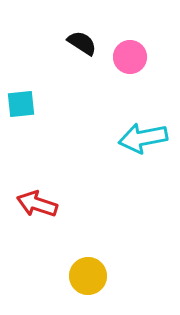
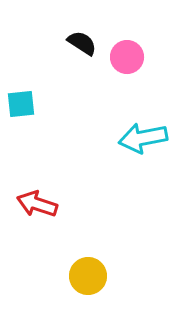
pink circle: moved 3 px left
